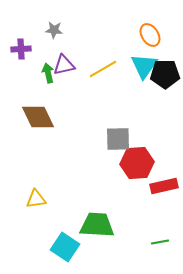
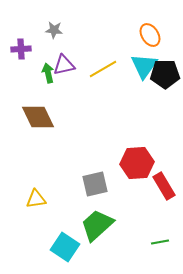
gray square: moved 23 px left, 45 px down; rotated 12 degrees counterclockwise
red rectangle: rotated 72 degrees clockwise
green trapezoid: rotated 45 degrees counterclockwise
